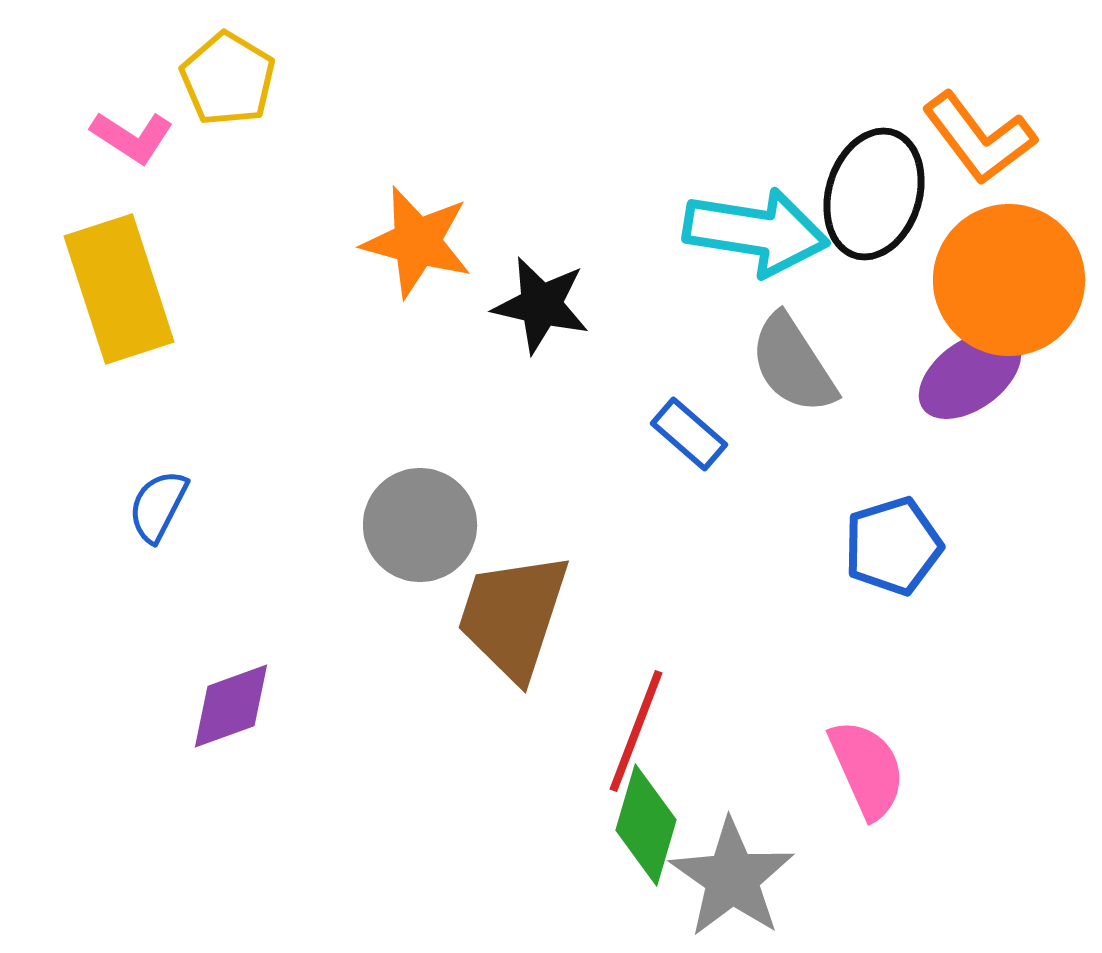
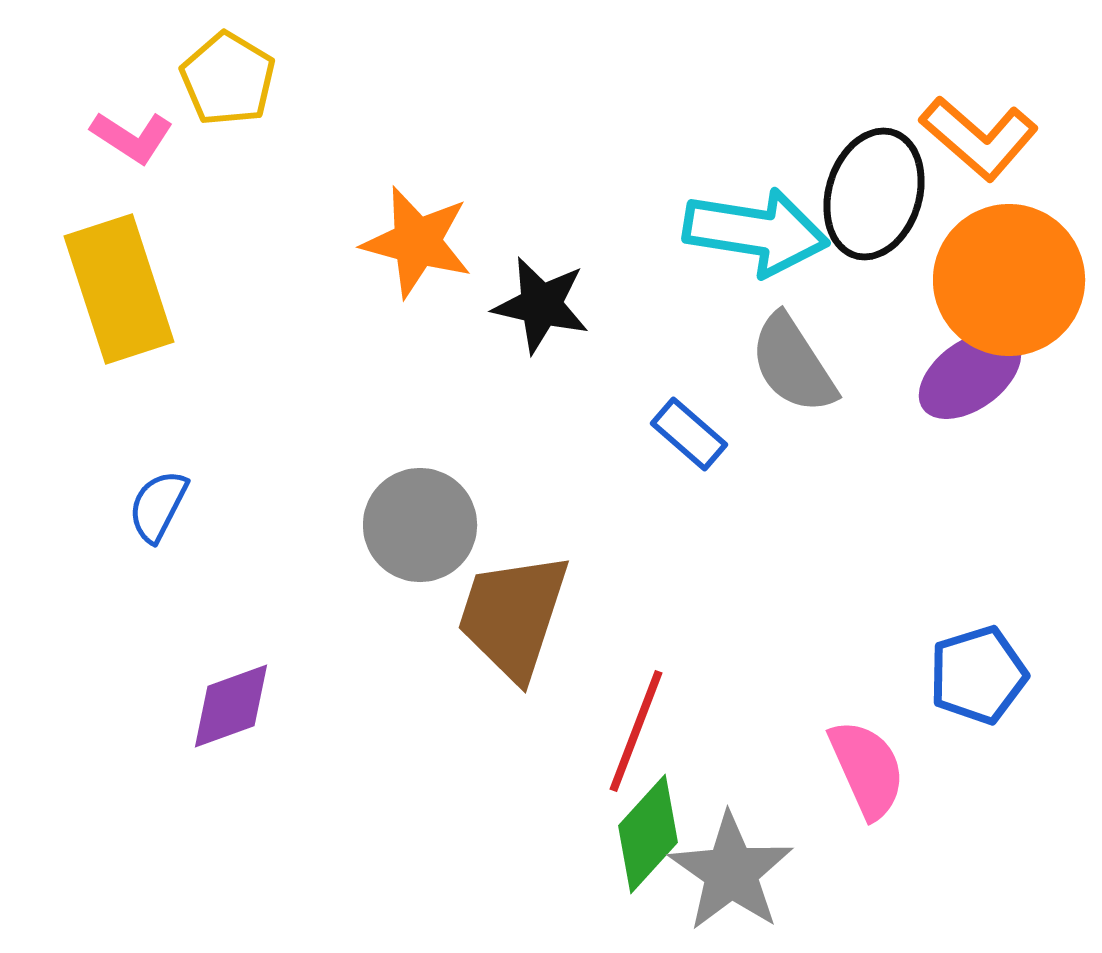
orange L-shape: rotated 12 degrees counterclockwise
blue pentagon: moved 85 px right, 129 px down
green diamond: moved 2 px right, 9 px down; rotated 26 degrees clockwise
gray star: moved 1 px left, 6 px up
